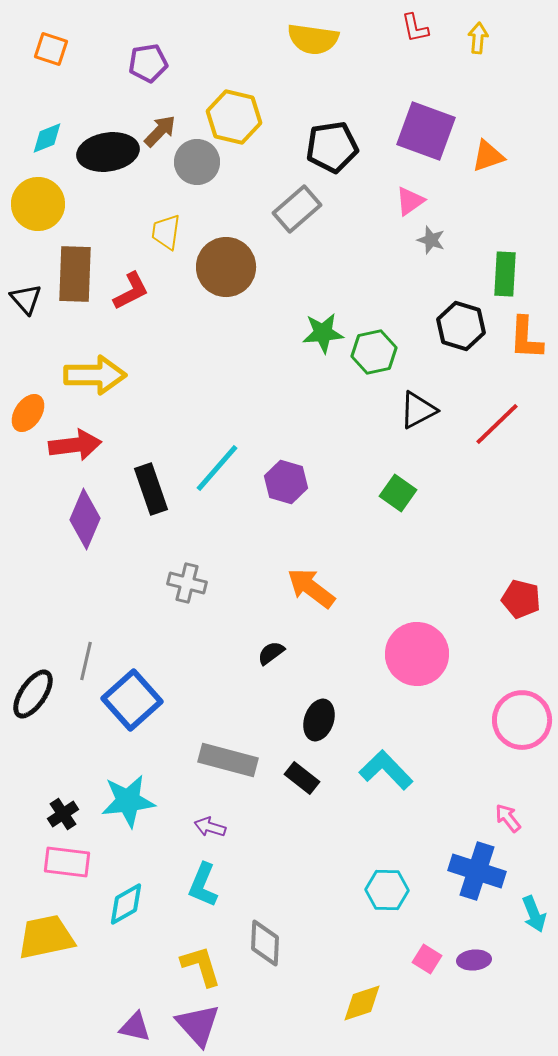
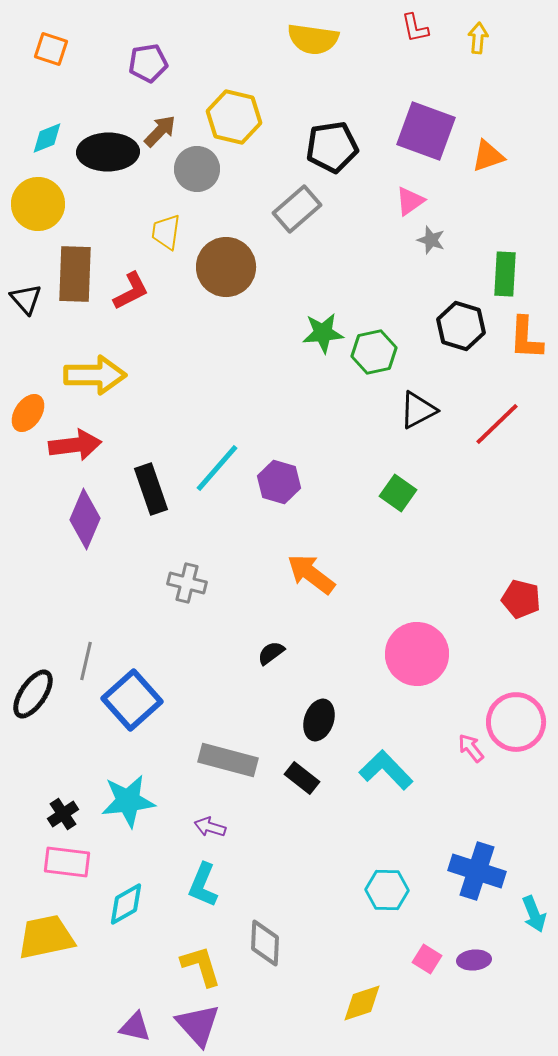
black ellipse at (108, 152): rotated 8 degrees clockwise
gray circle at (197, 162): moved 7 px down
purple hexagon at (286, 482): moved 7 px left
orange arrow at (311, 588): moved 14 px up
pink circle at (522, 720): moved 6 px left, 2 px down
pink arrow at (508, 818): moved 37 px left, 70 px up
